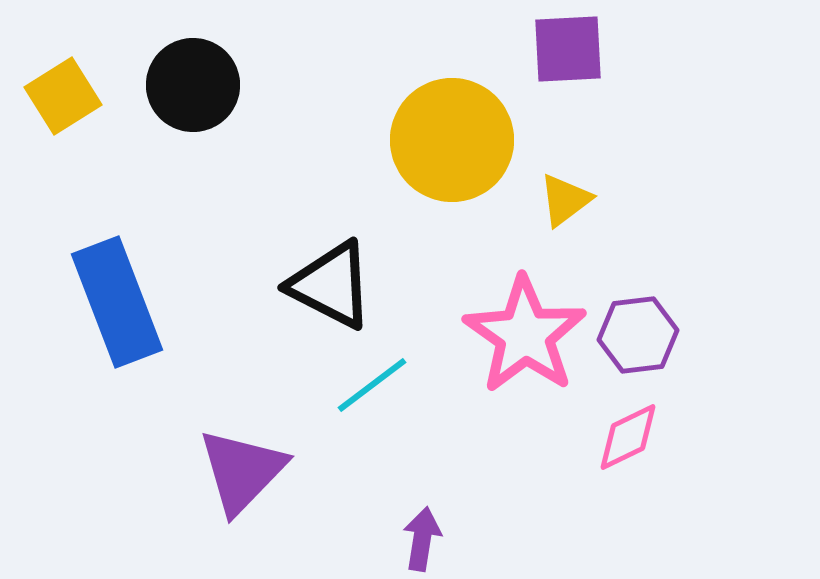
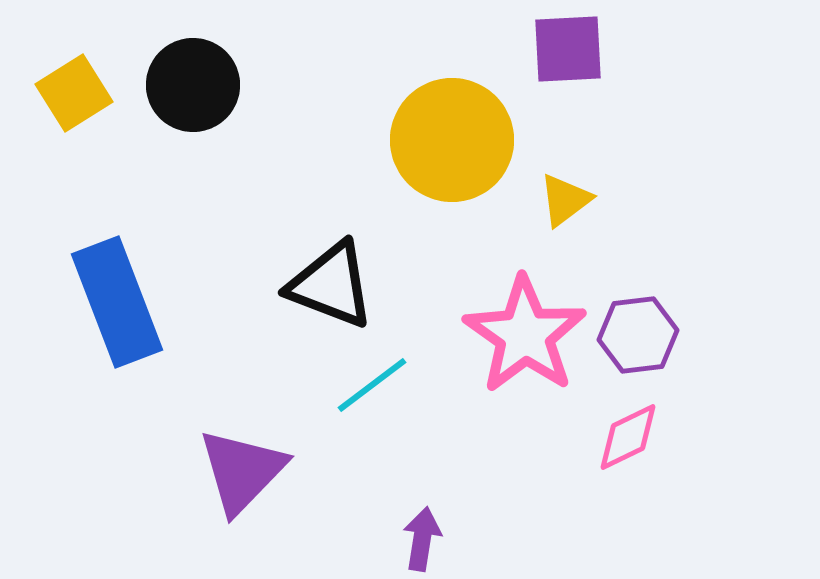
yellow square: moved 11 px right, 3 px up
black triangle: rotated 6 degrees counterclockwise
